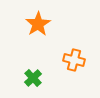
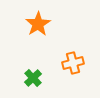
orange cross: moved 1 px left, 3 px down; rotated 30 degrees counterclockwise
